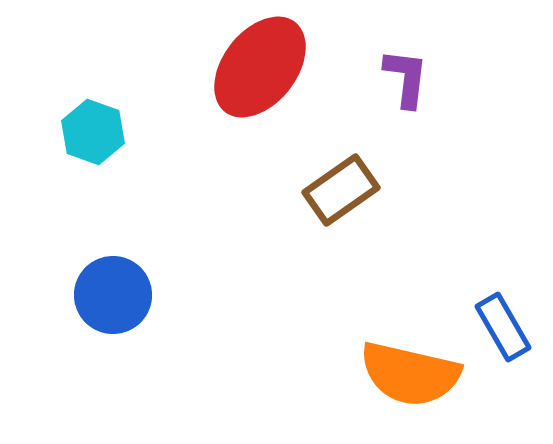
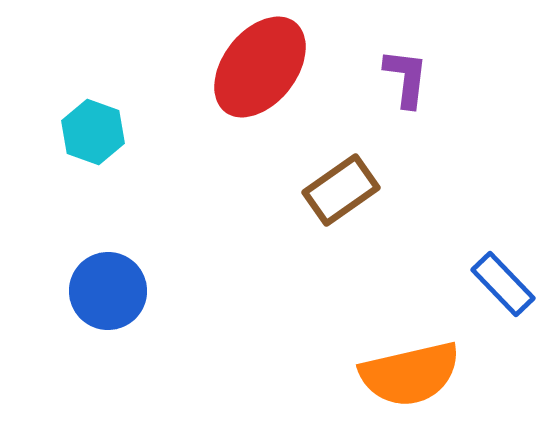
blue circle: moved 5 px left, 4 px up
blue rectangle: moved 43 px up; rotated 14 degrees counterclockwise
orange semicircle: rotated 26 degrees counterclockwise
